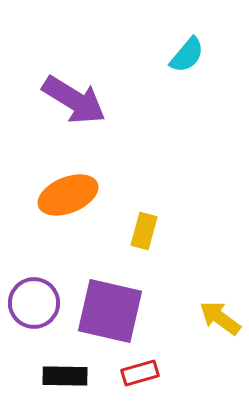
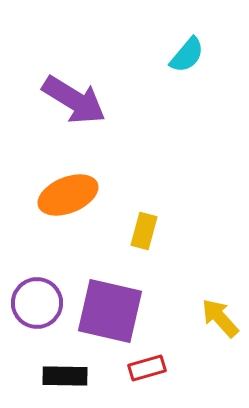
purple circle: moved 3 px right
yellow arrow: rotated 12 degrees clockwise
red rectangle: moved 7 px right, 5 px up
